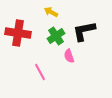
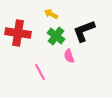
yellow arrow: moved 2 px down
black L-shape: rotated 10 degrees counterclockwise
green cross: rotated 18 degrees counterclockwise
